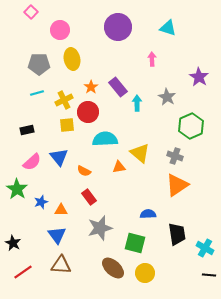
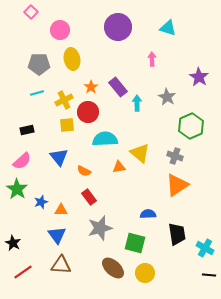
pink semicircle at (32, 162): moved 10 px left, 1 px up
